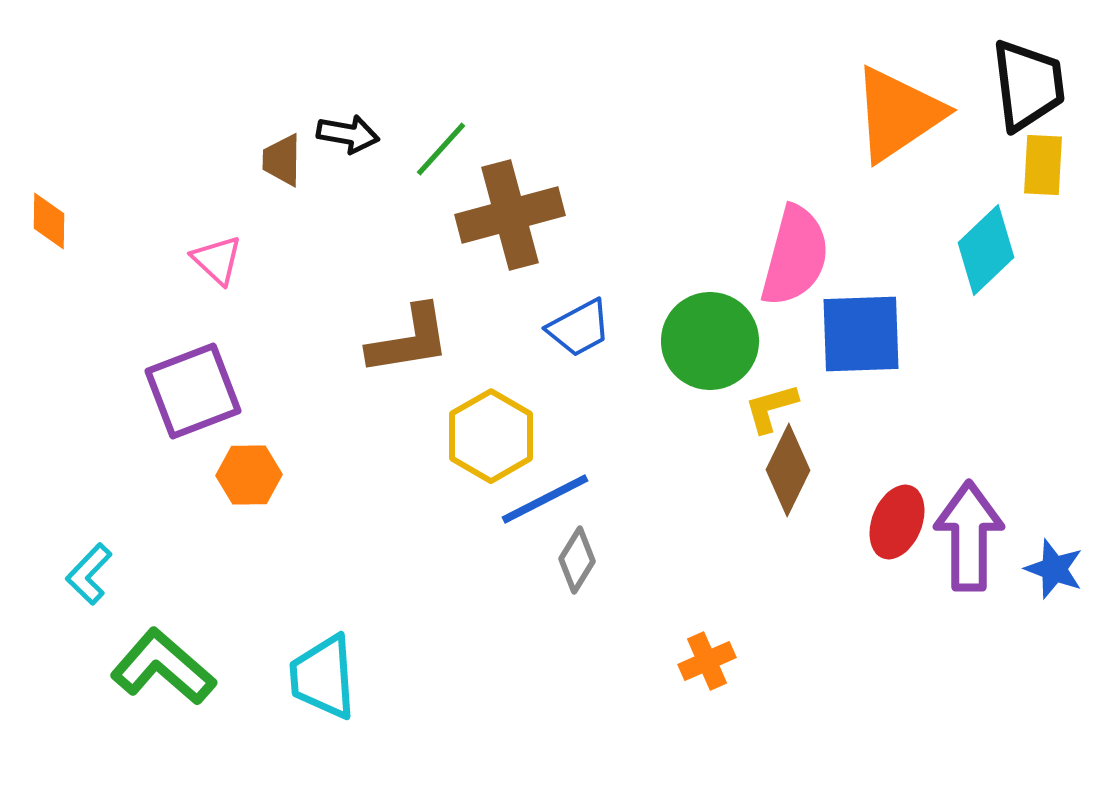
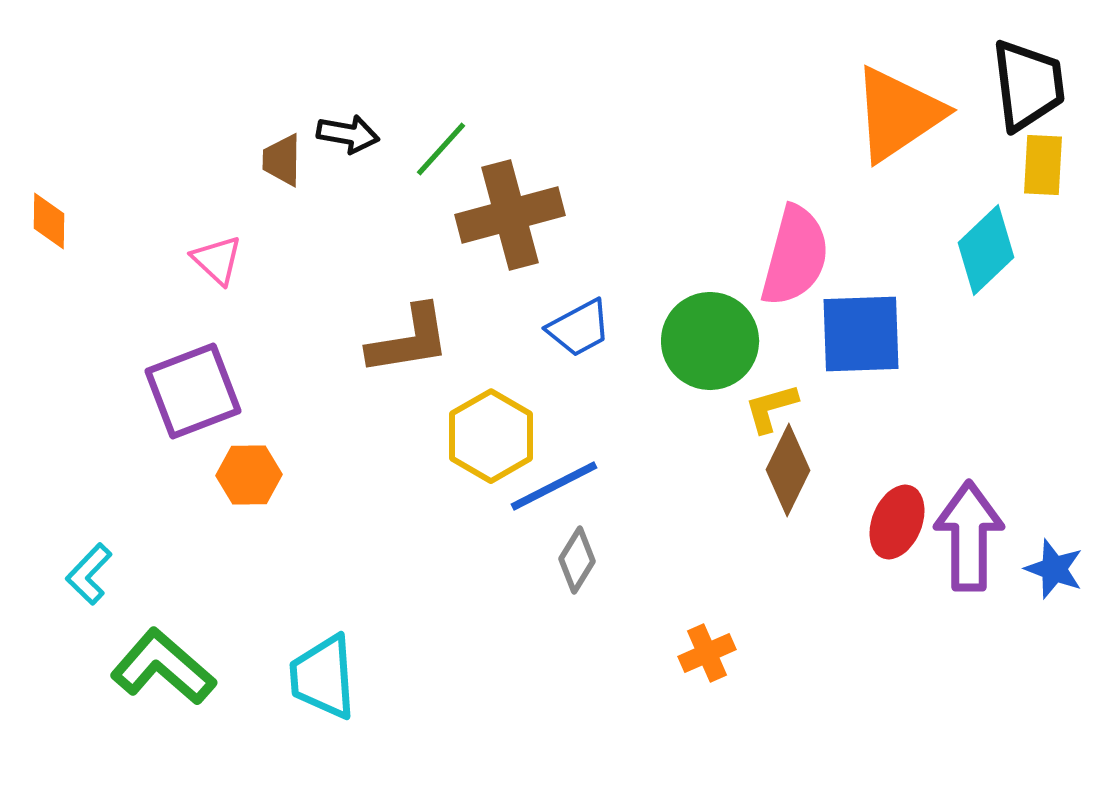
blue line: moved 9 px right, 13 px up
orange cross: moved 8 px up
